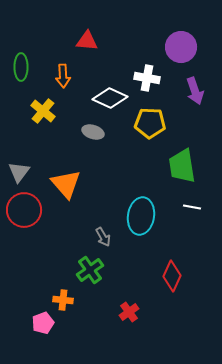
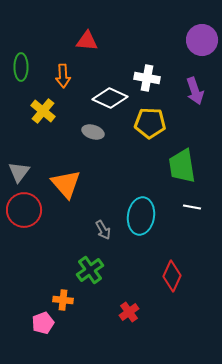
purple circle: moved 21 px right, 7 px up
gray arrow: moved 7 px up
